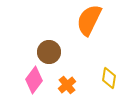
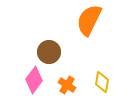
yellow diamond: moved 7 px left, 4 px down
orange cross: rotated 18 degrees counterclockwise
